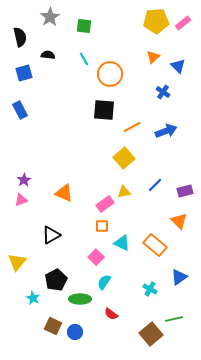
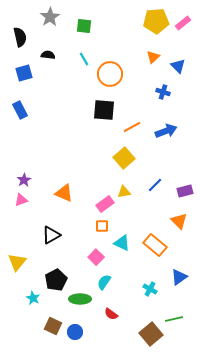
blue cross at (163, 92): rotated 16 degrees counterclockwise
